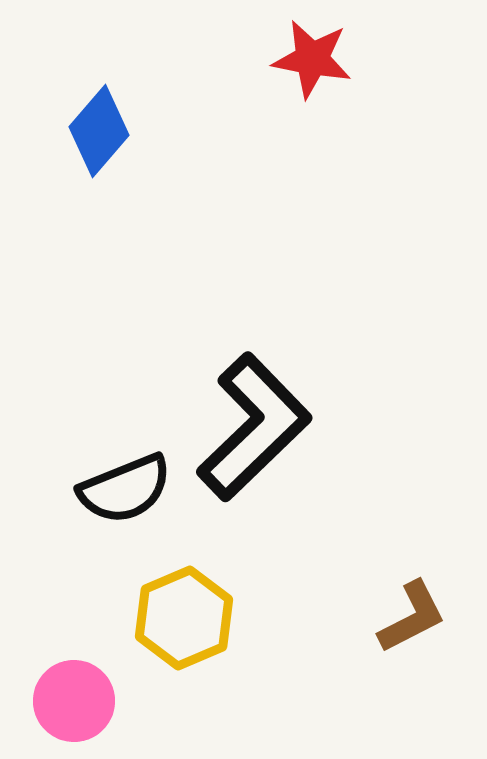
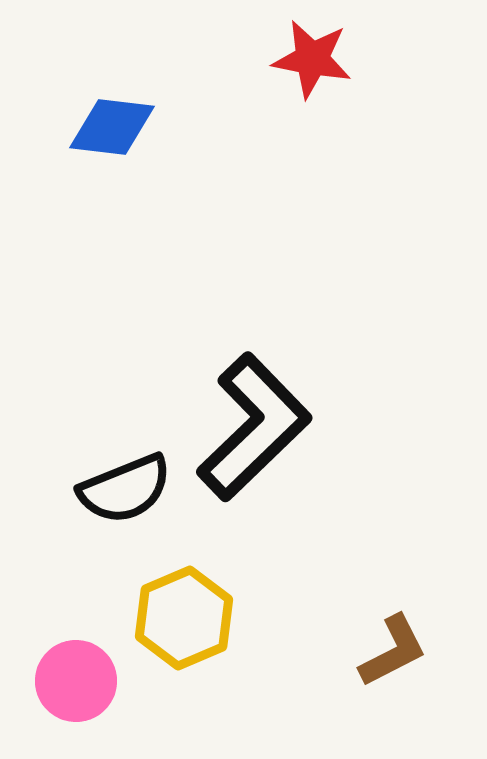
blue diamond: moved 13 px right, 4 px up; rotated 56 degrees clockwise
brown L-shape: moved 19 px left, 34 px down
pink circle: moved 2 px right, 20 px up
